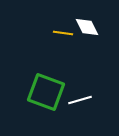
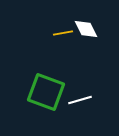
white diamond: moved 1 px left, 2 px down
yellow line: rotated 18 degrees counterclockwise
